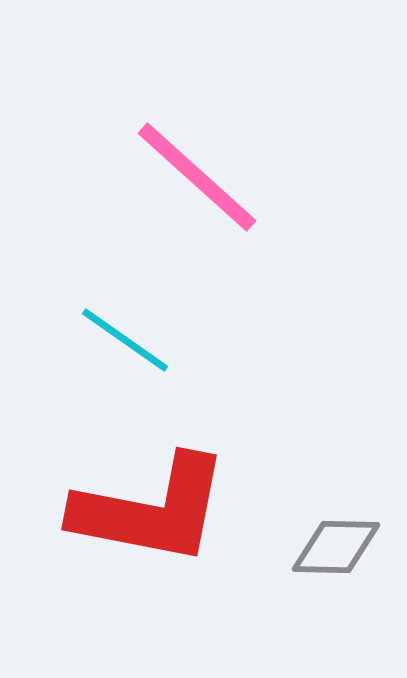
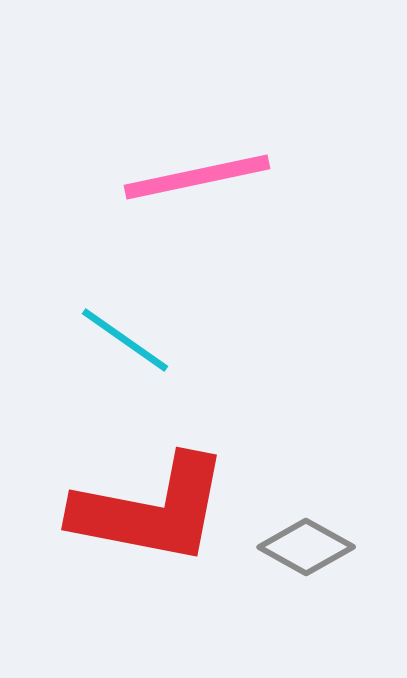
pink line: rotated 54 degrees counterclockwise
gray diamond: moved 30 px left; rotated 28 degrees clockwise
